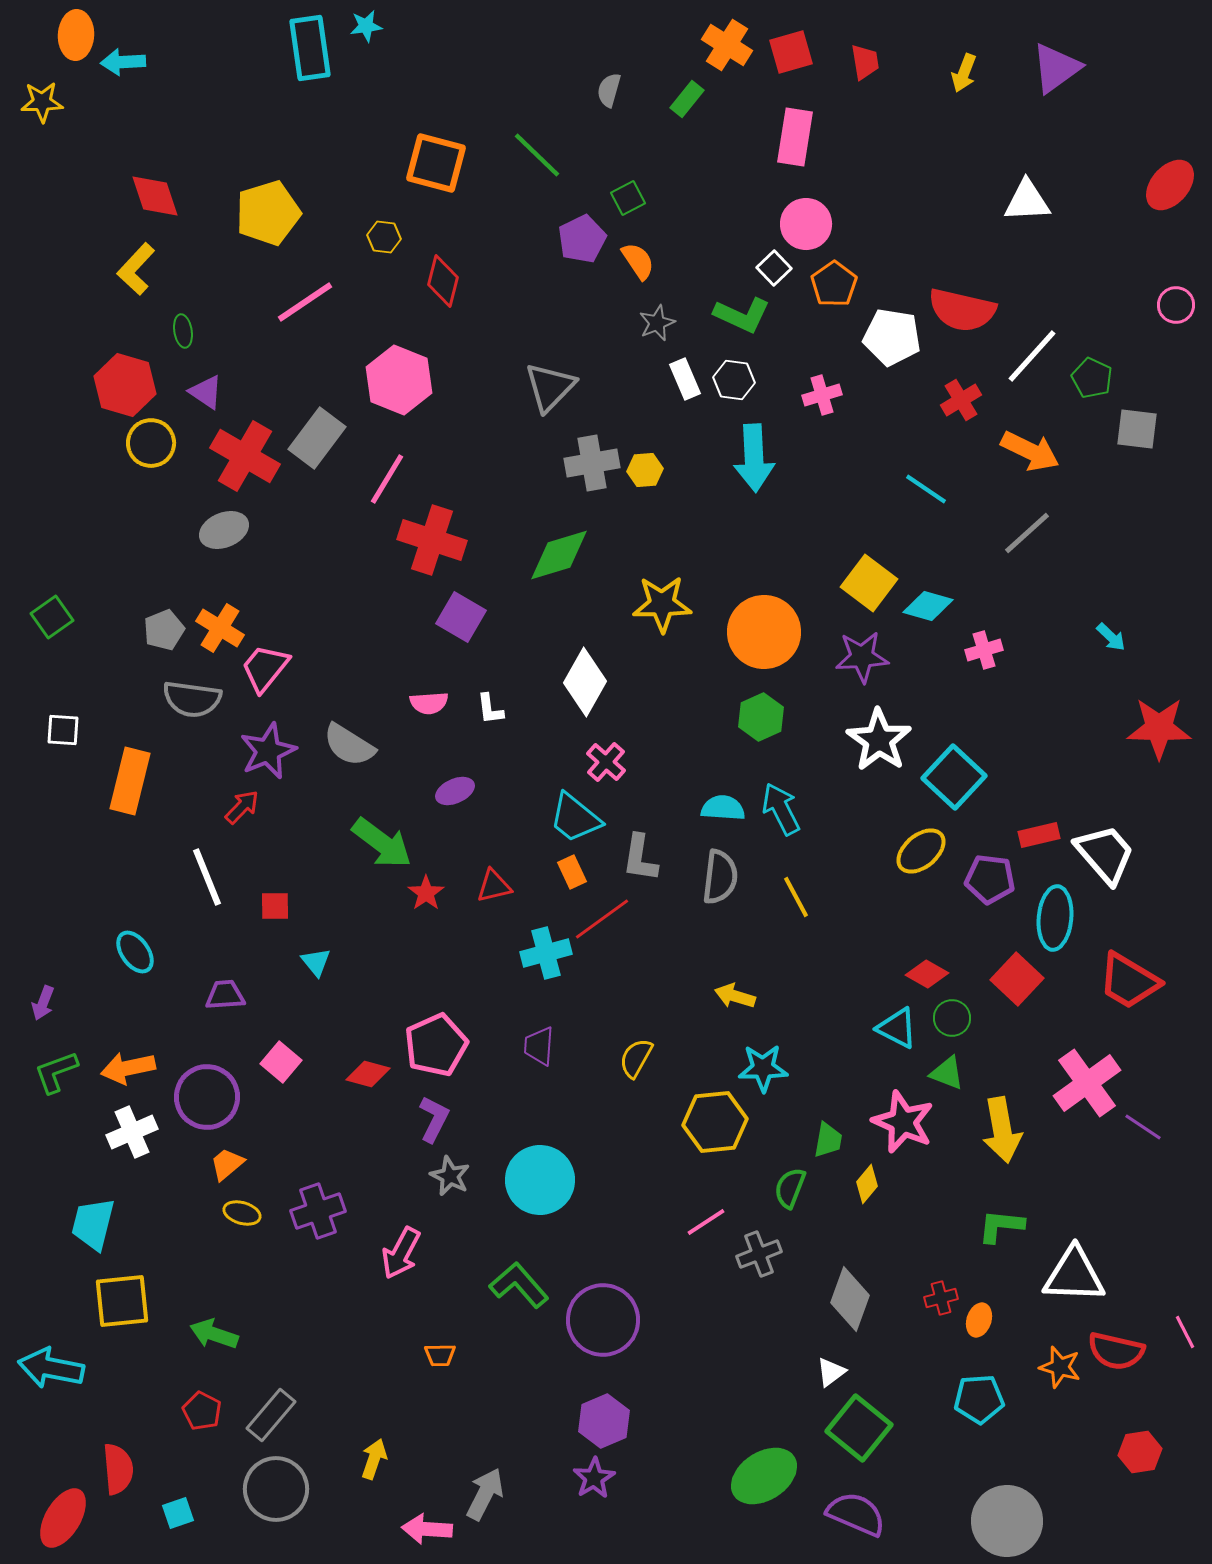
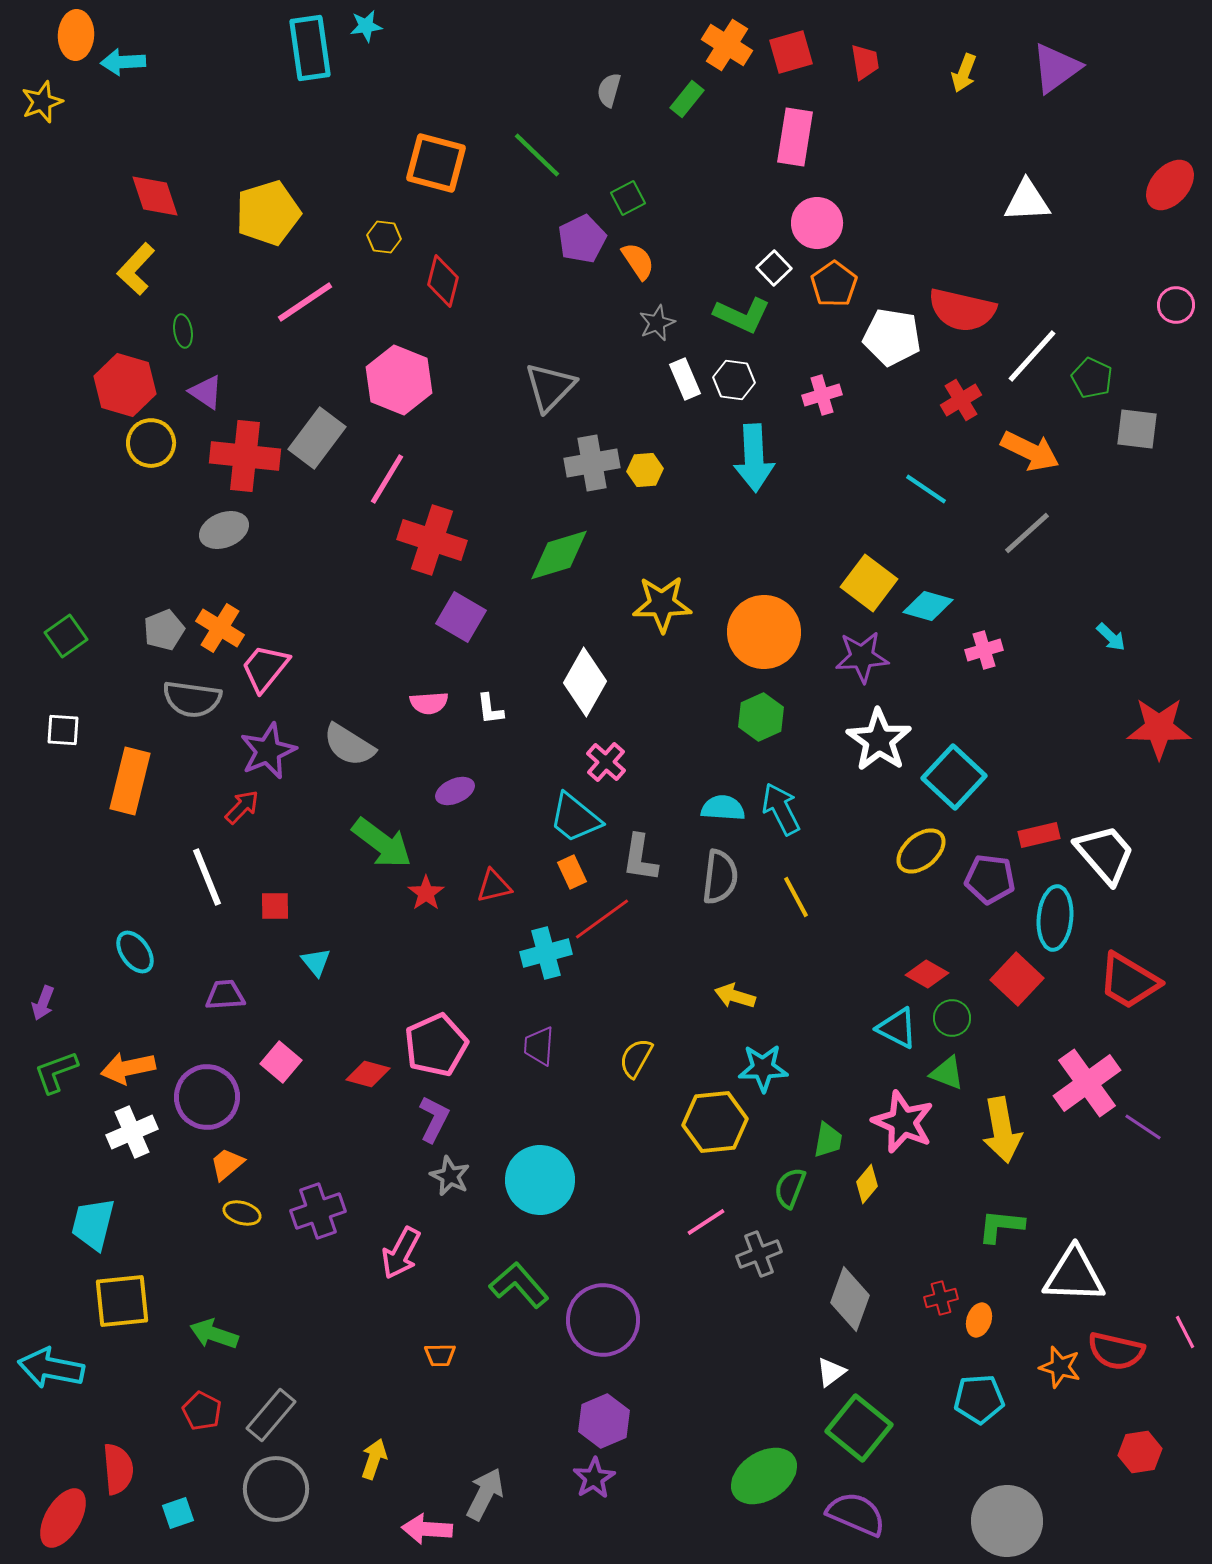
yellow star at (42, 102): rotated 18 degrees counterclockwise
pink circle at (806, 224): moved 11 px right, 1 px up
red cross at (245, 456): rotated 24 degrees counterclockwise
green square at (52, 617): moved 14 px right, 19 px down
